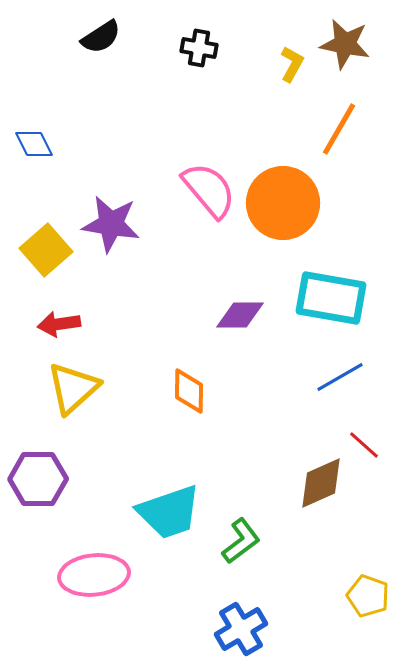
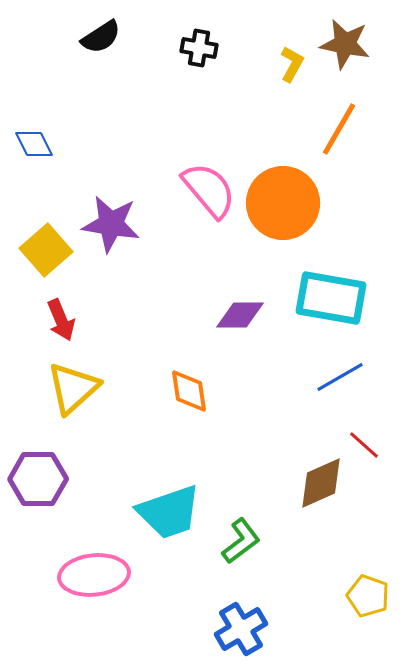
red arrow: moved 2 px right, 4 px up; rotated 105 degrees counterclockwise
orange diamond: rotated 9 degrees counterclockwise
